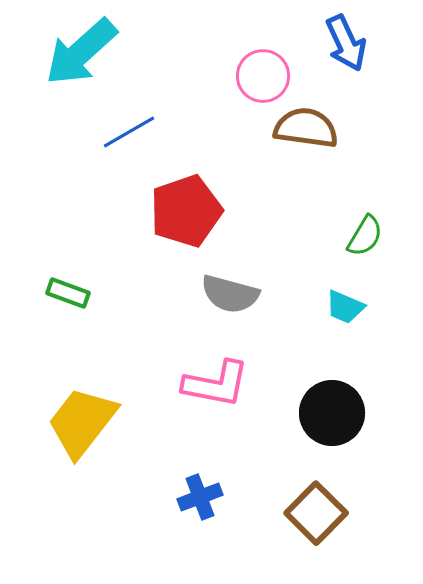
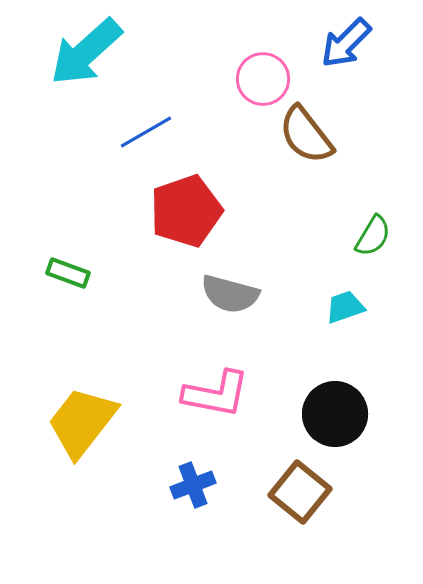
blue arrow: rotated 70 degrees clockwise
cyan arrow: moved 5 px right
pink circle: moved 3 px down
brown semicircle: moved 7 px down; rotated 136 degrees counterclockwise
blue line: moved 17 px right
green semicircle: moved 8 px right
green rectangle: moved 20 px up
cyan trapezoid: rotated 138 degrees clockwise
pink L-shape: moved 10 px down
black circle: moved 3 px right, 1 px down
blue cross: moved 7 px left, 12 px up
brown square: moved 16 px left, 21 px up; rotated 6 degrees counterclockwise
